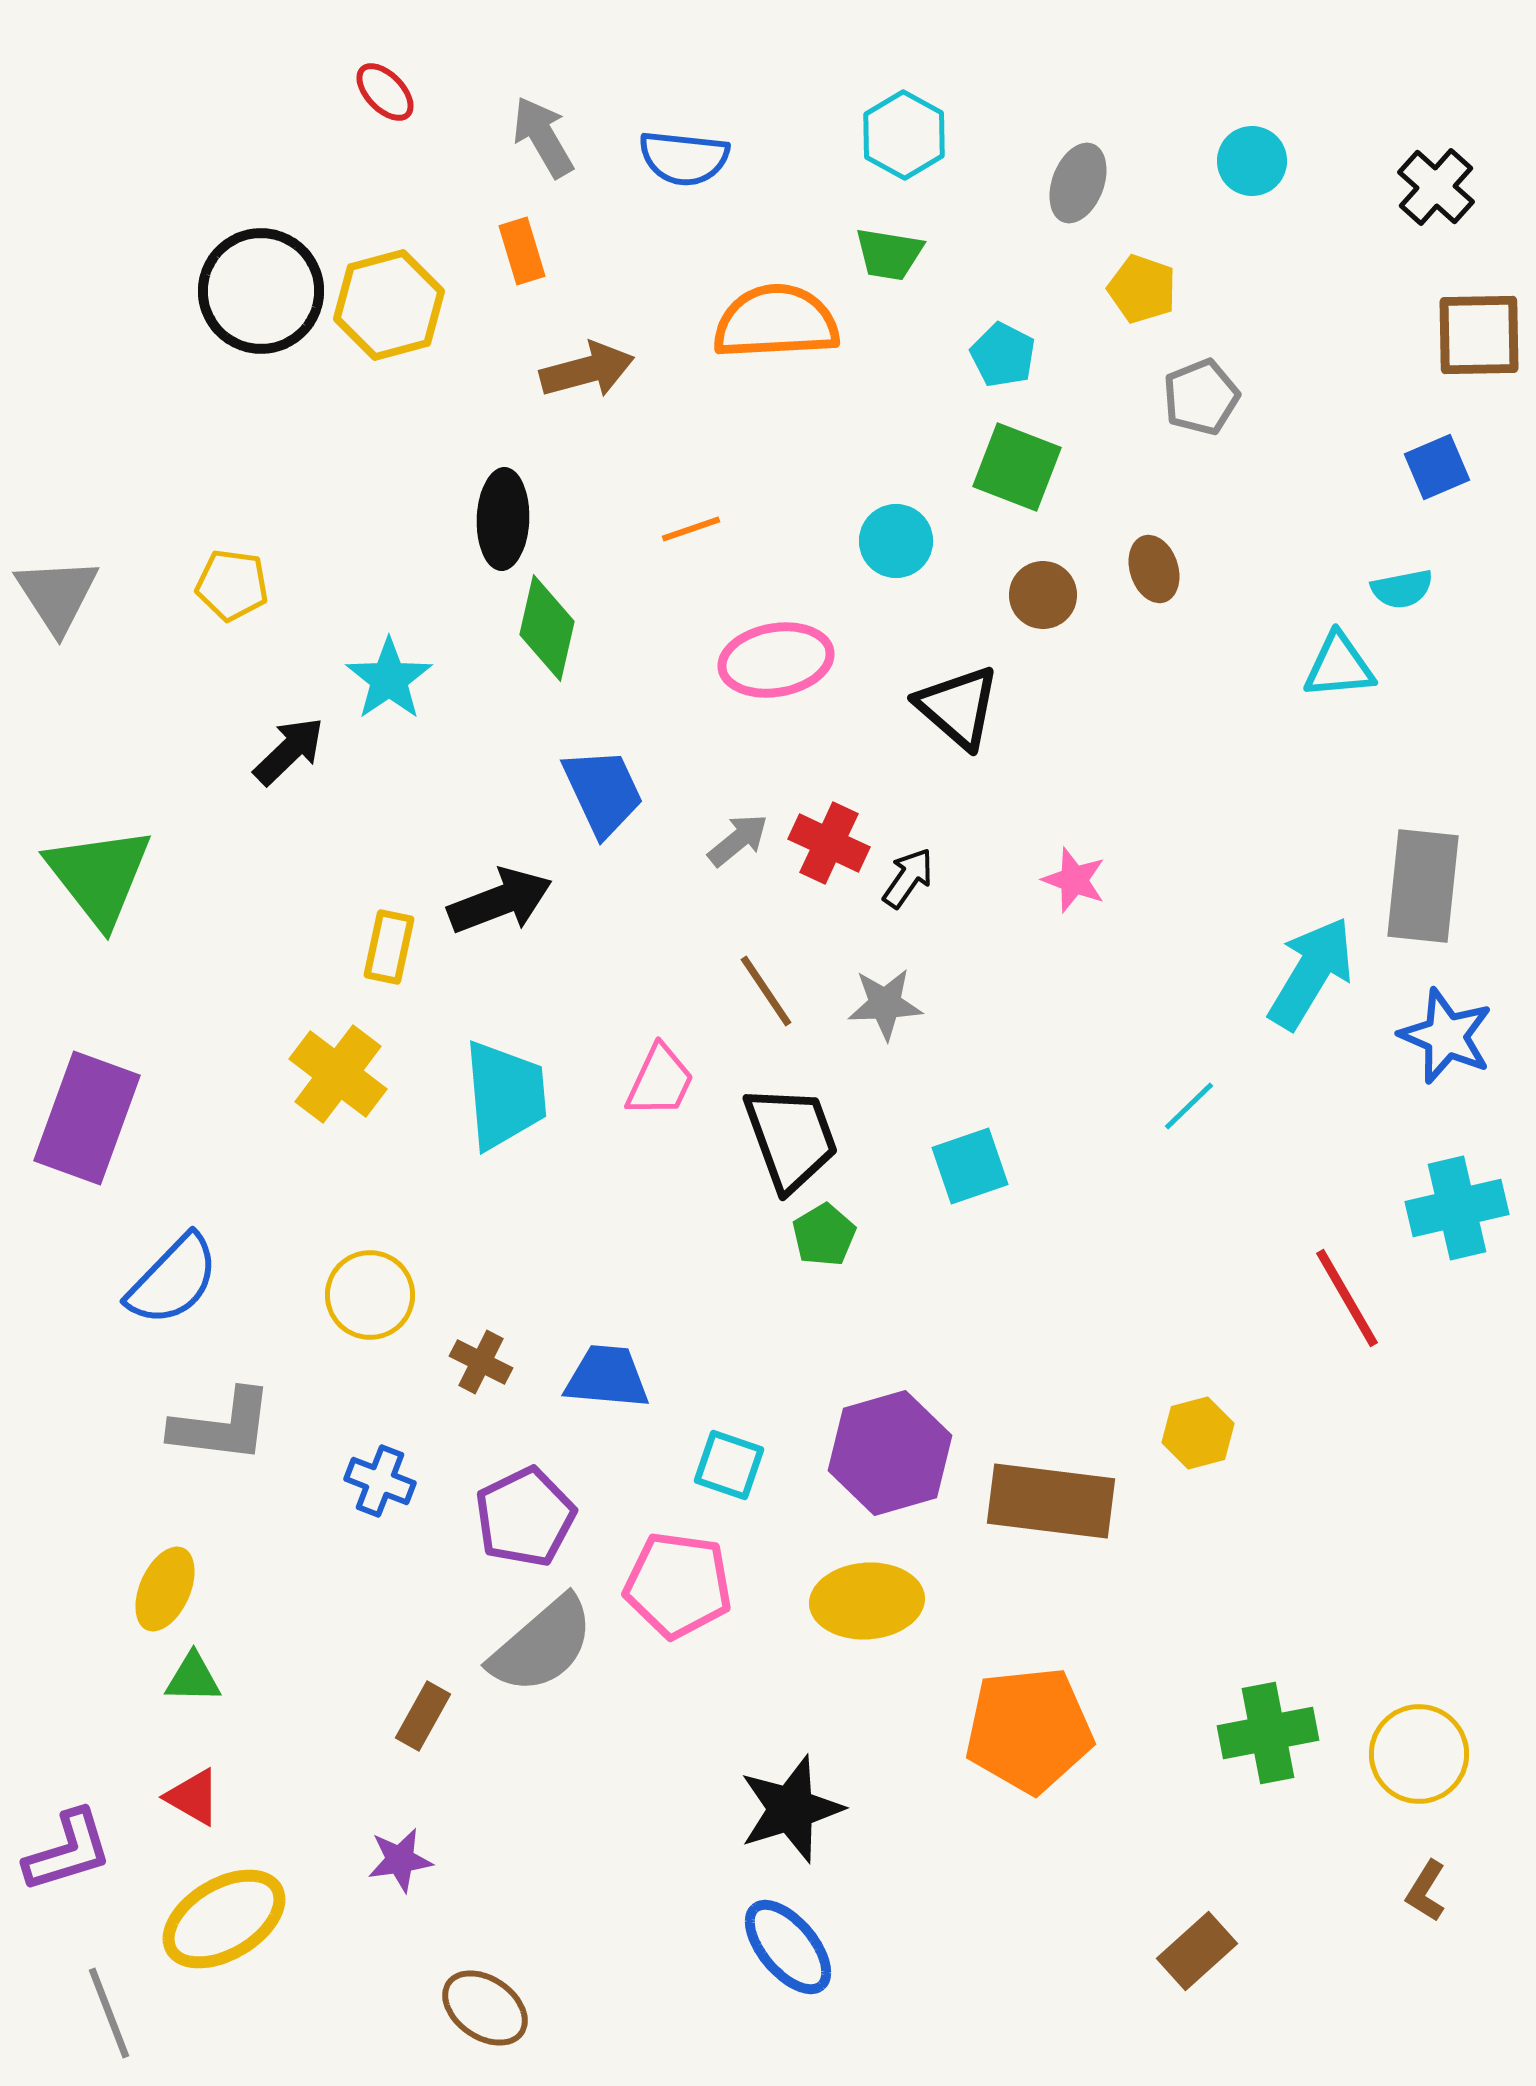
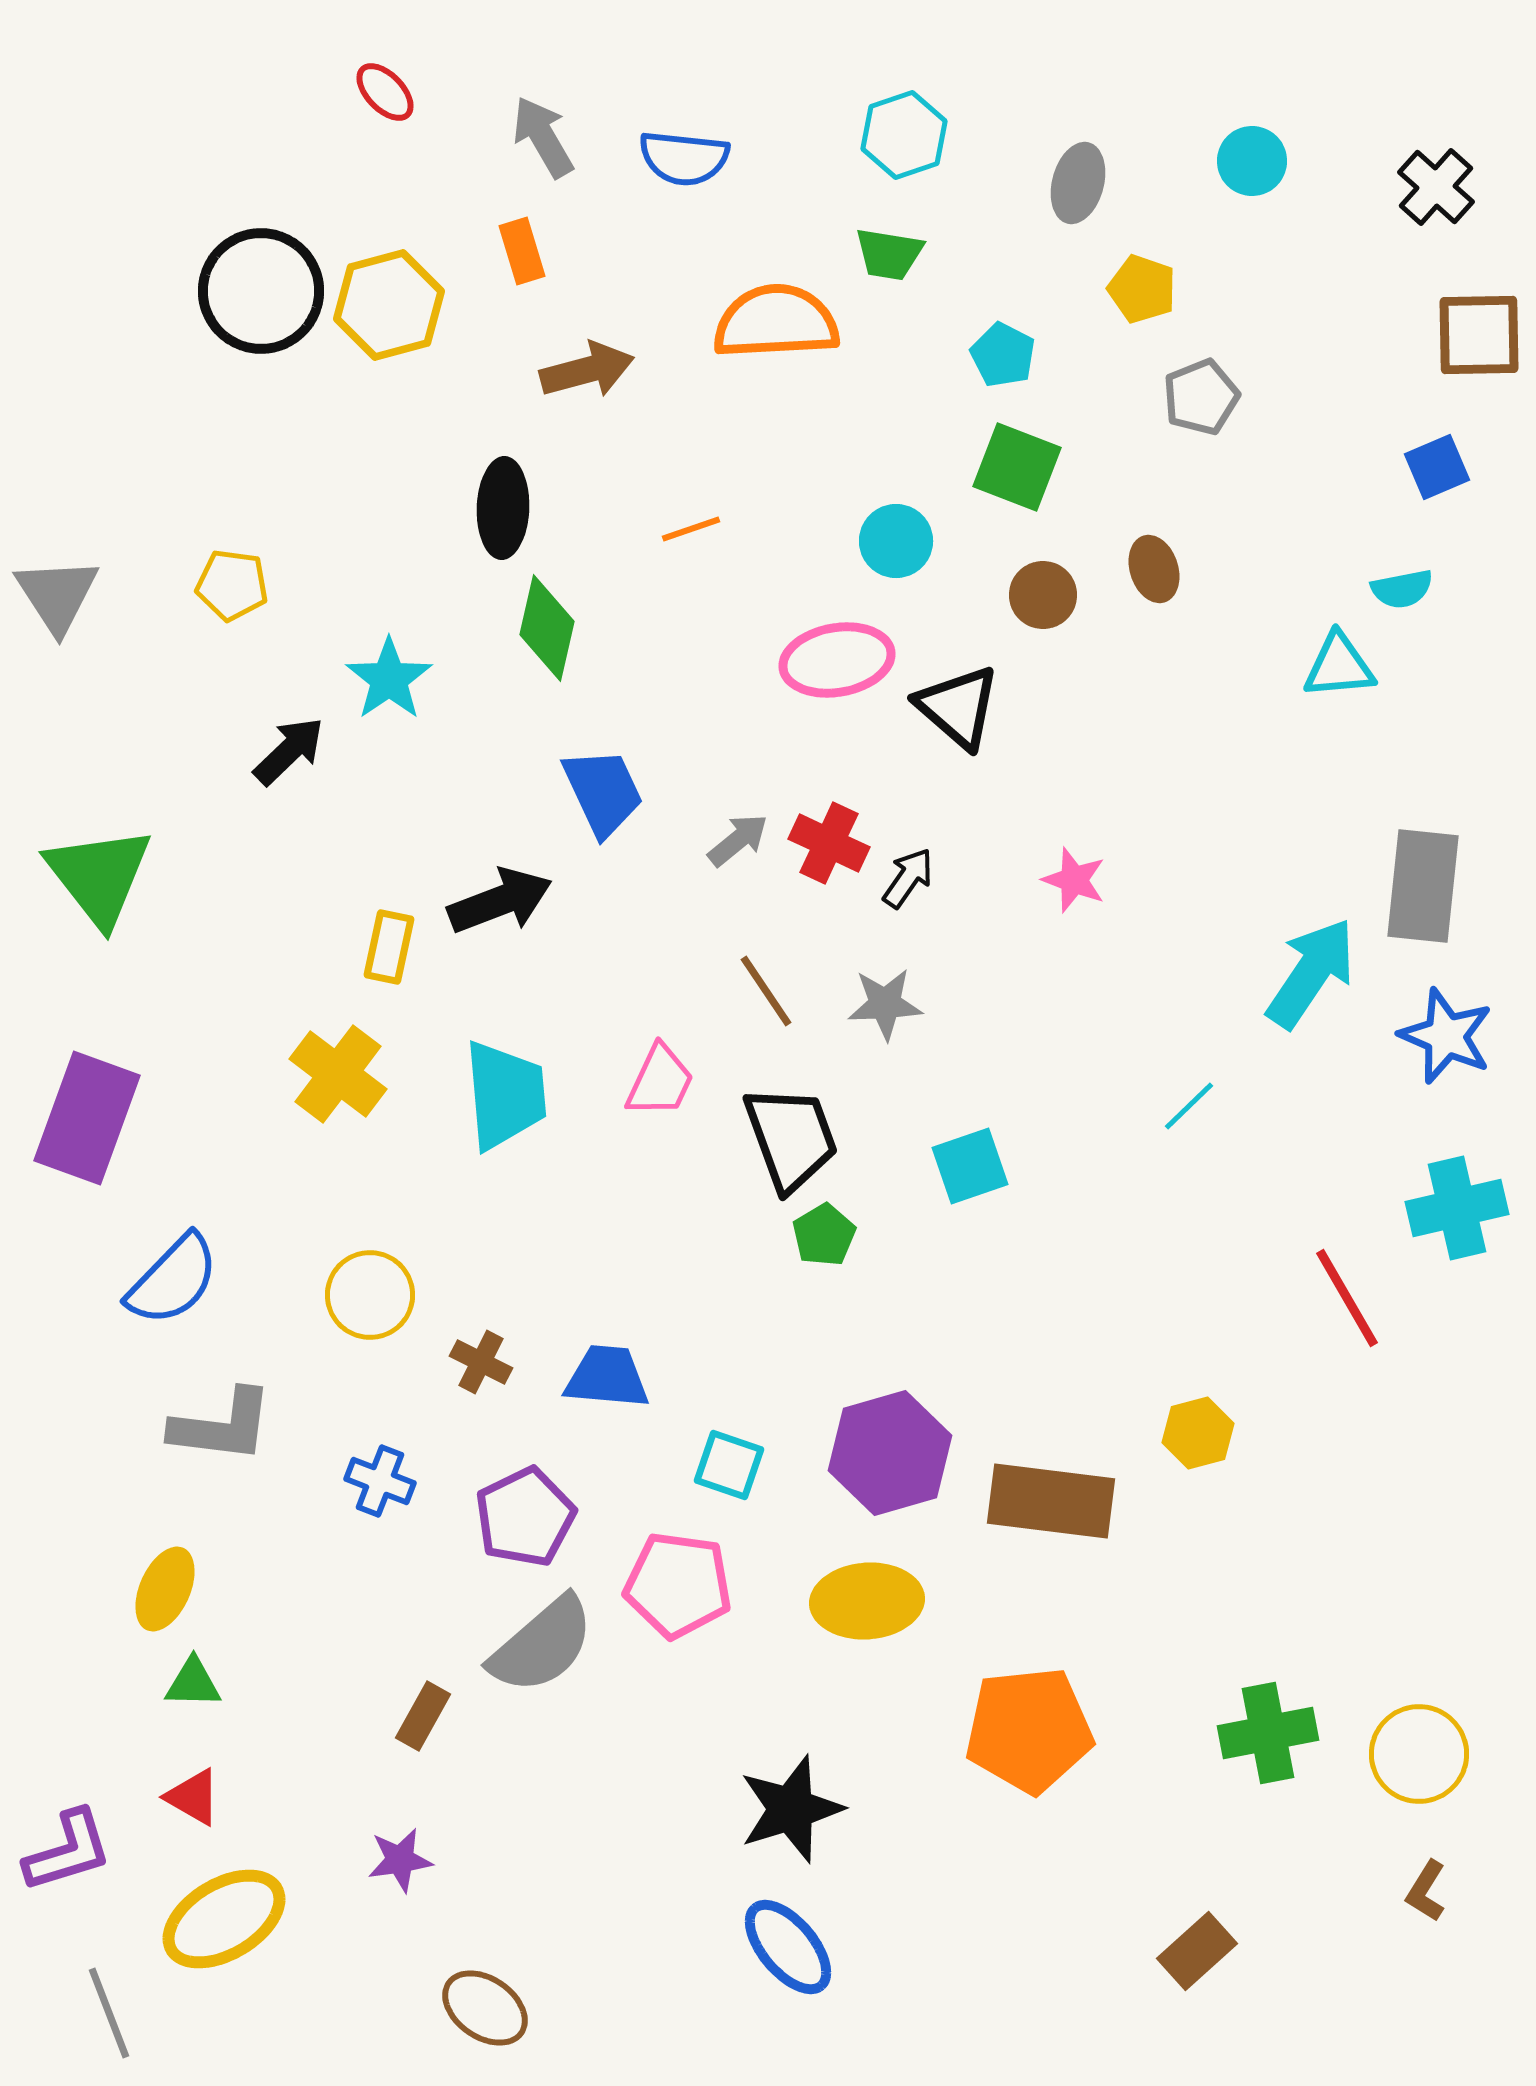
cyan hexagon at (904, 135): rotated 12 degrees clockwise
gray ellipse at (1078, 183): rotated 6 degrees counterclockwise
black ellipse at (503, 519): moved 11 px up
pink ellipse at (776, 660): moved 61 px right
cyan arrow at (1311, 973): rotated 3 degrees clockwise
green triangle at (193, 1678): moved 5 px down
